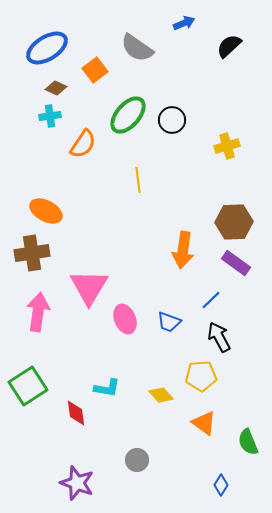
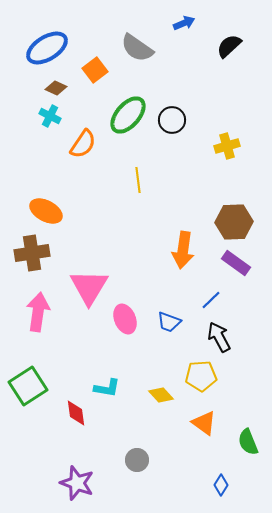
cyan cross: rotated 35 degrees clockwise
